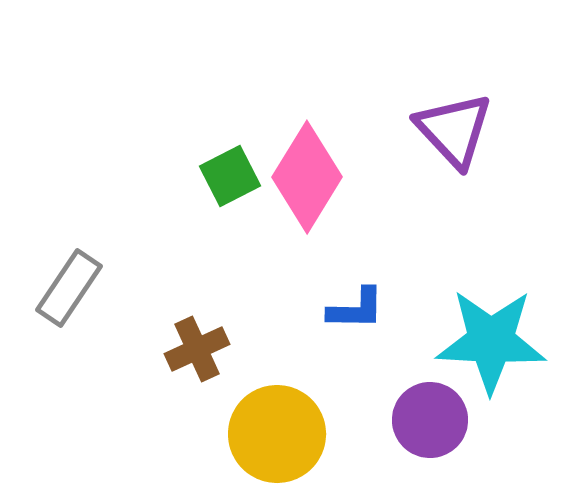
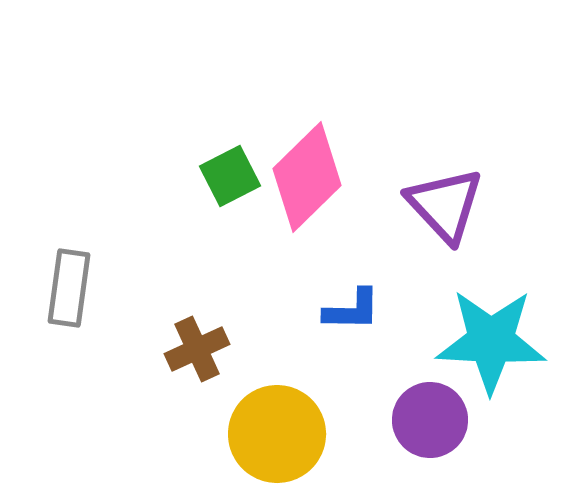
purple triangle: moved 9 px left, 75 px down
pink diamond: rotated 14 degrees clockwise
gray rectangle: rotated 26 degrees counterclockwise
blue L-shape: moved 4 px left, 1 px down
